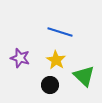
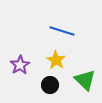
blue line: moved 2 px right, 1 px up
purple star: moved 7 px down; rotated 24 degrees clockwise
green triangle: moved 1 px right, 4 px down
